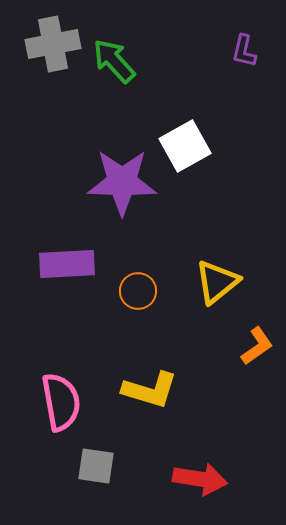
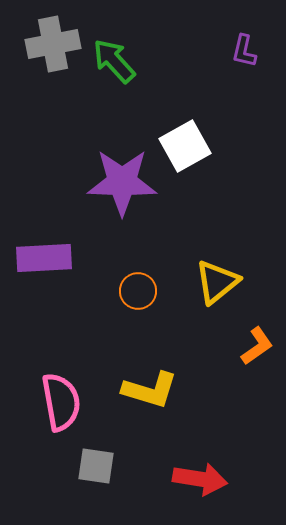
purple rectangle: moved 23 px left, 6 px up
